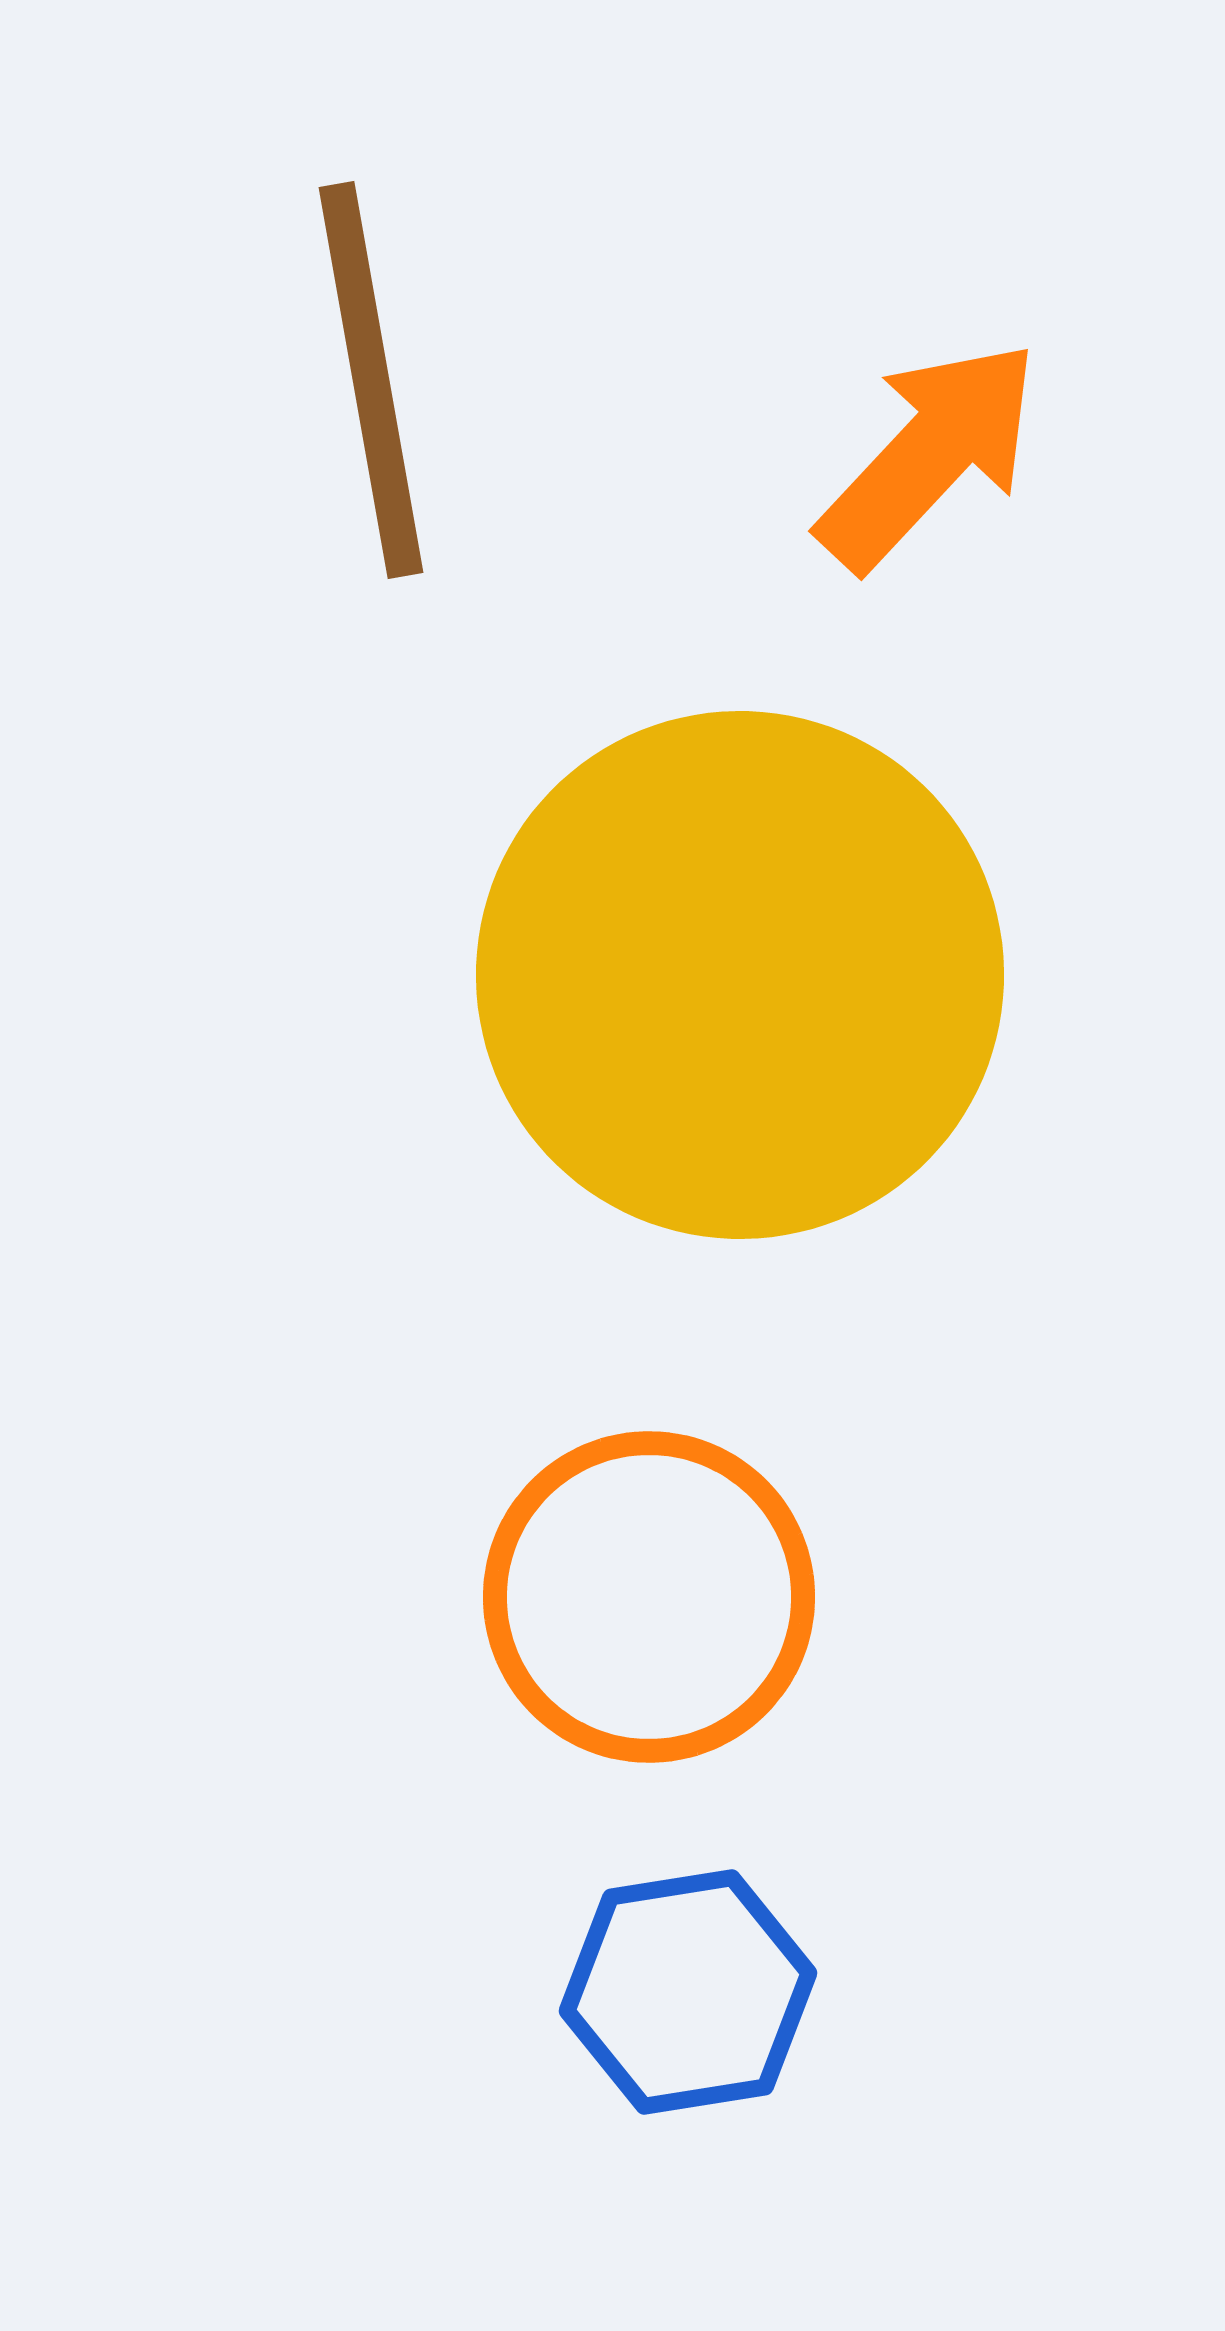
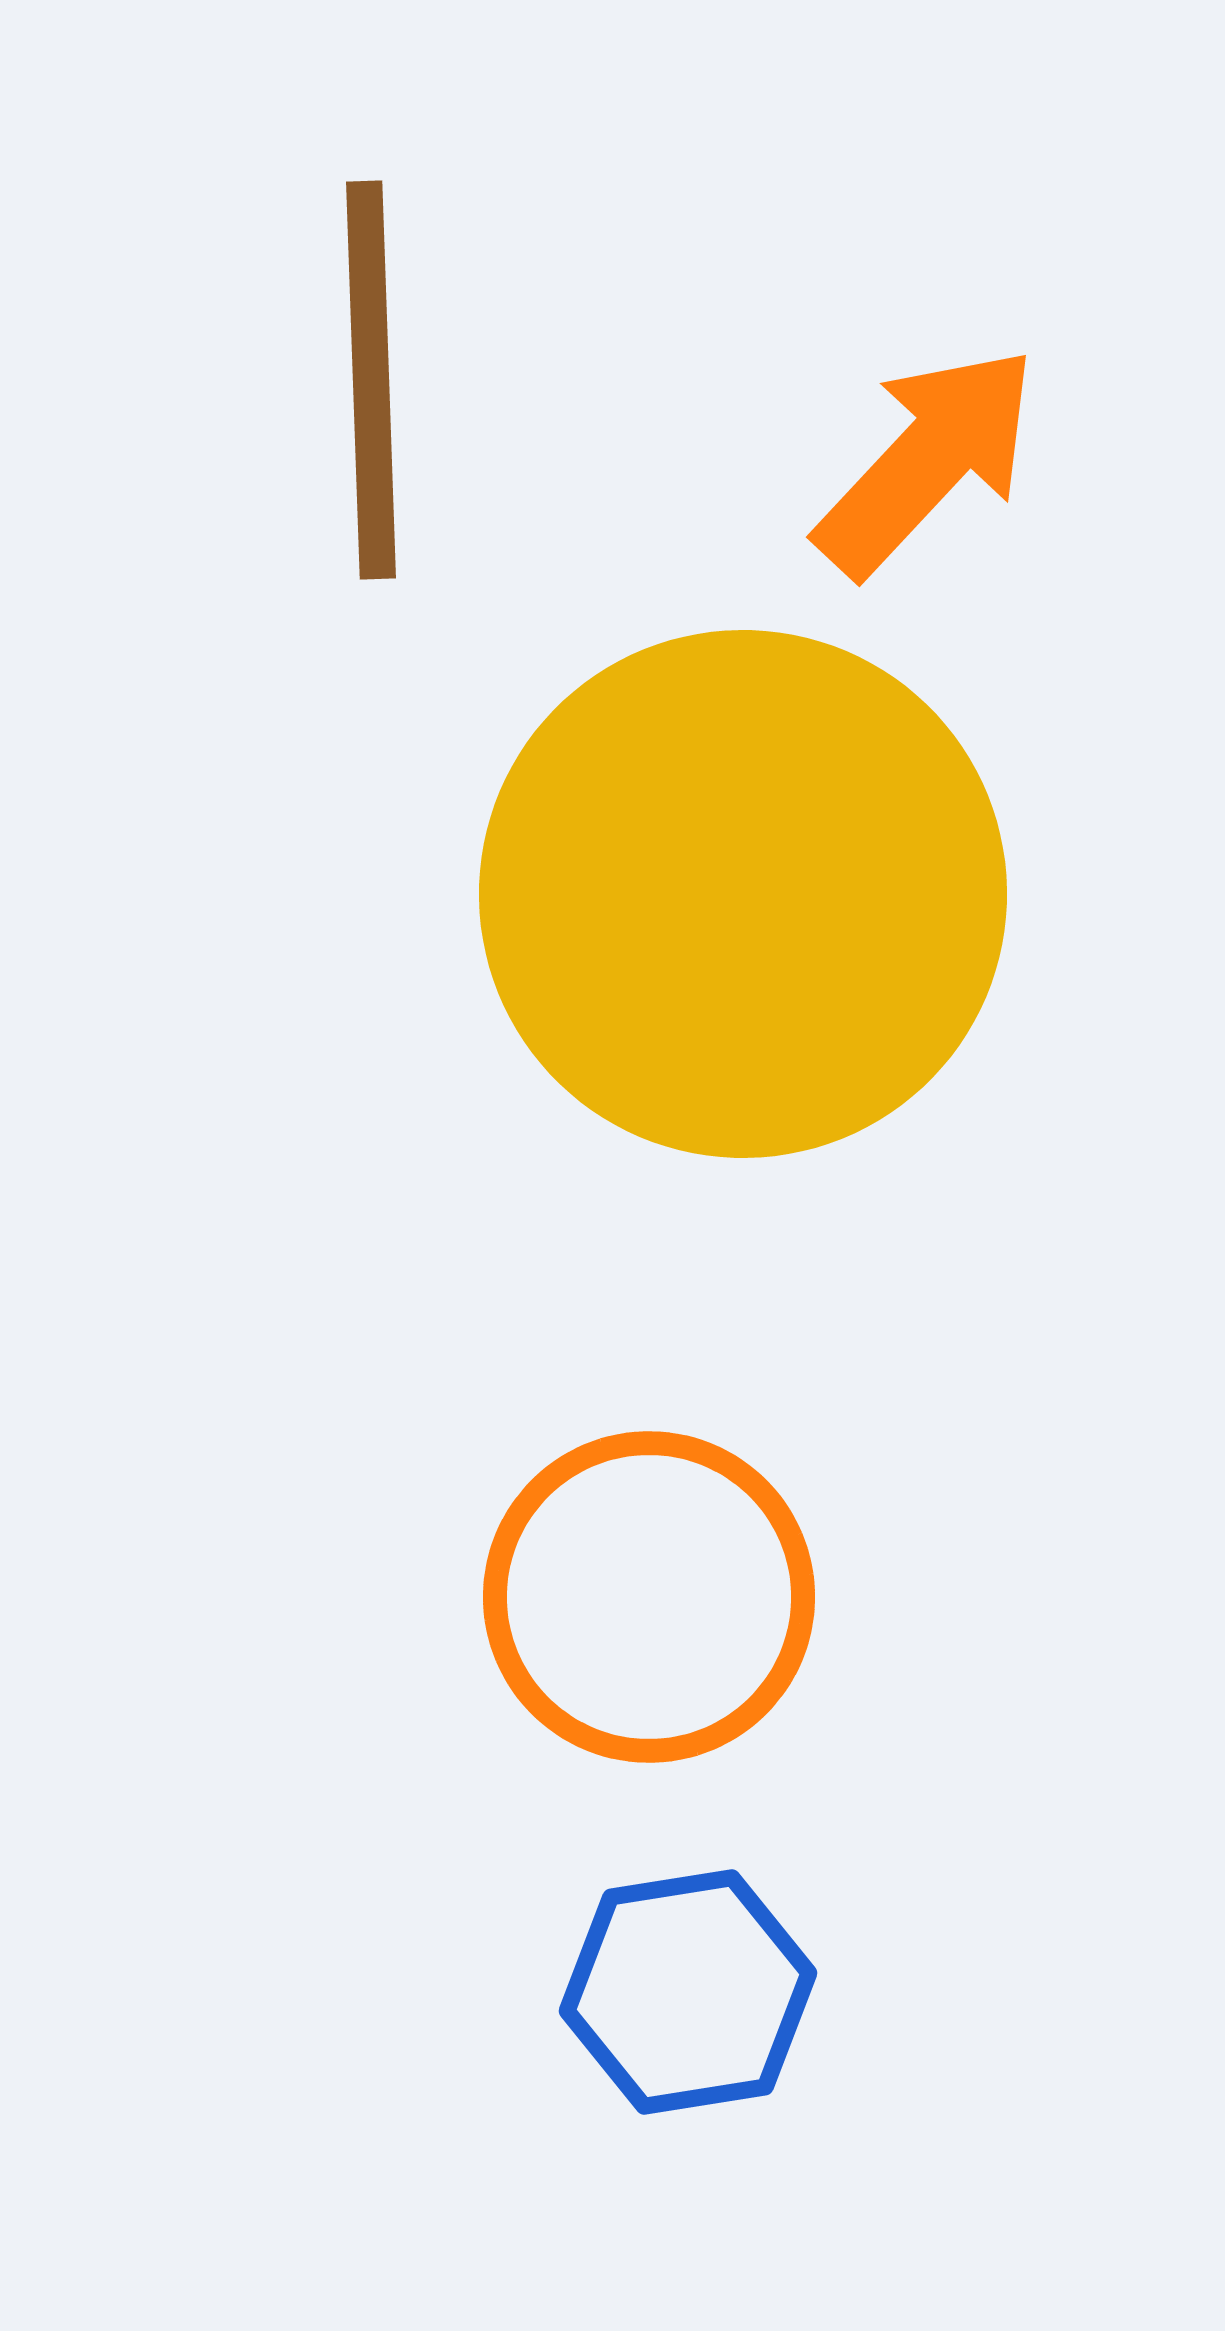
brown line: rotated 8 degrees clockwise
orange arrow: moved 2 px left, 6 px down
yellow circle: moved 3 px right, 81 px up
